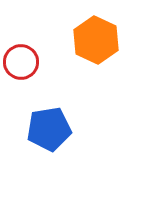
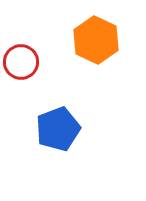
blue pentagon: moved 9 px right; rotated 12 degrees counterclockwise
